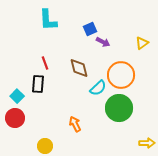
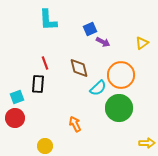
cyan square: moved 1 px down; rotated 24 degrees clockwise
